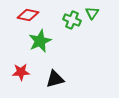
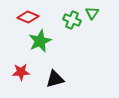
red diamond: moved 2 px down; rotated 10 degrees clockwise
